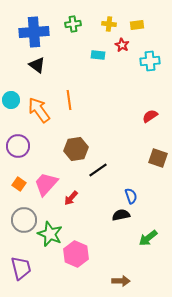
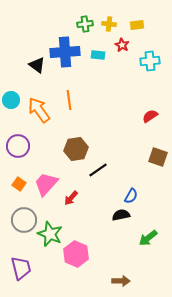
green cross: moved 12 px right
blue cross: moved 31 px right, 20 px down
brown square: moved 1 px up
blue semicircle: rotated 49 degrees clockwise
